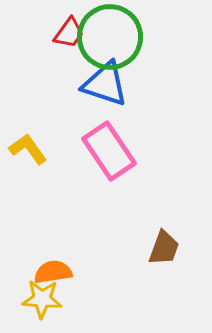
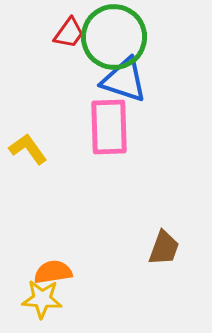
green circle: moved 4 px right
blue triangle: moved 19 px right, 4 px up
pink rectangle: moved 24 px up; rotated 32 degrees clockwise
